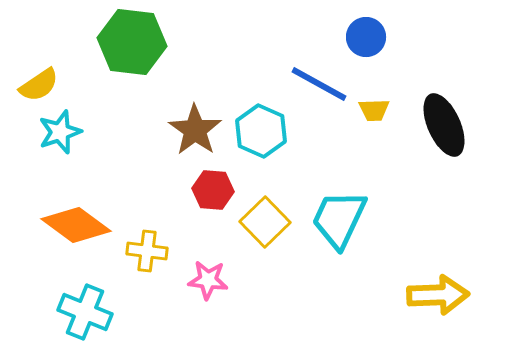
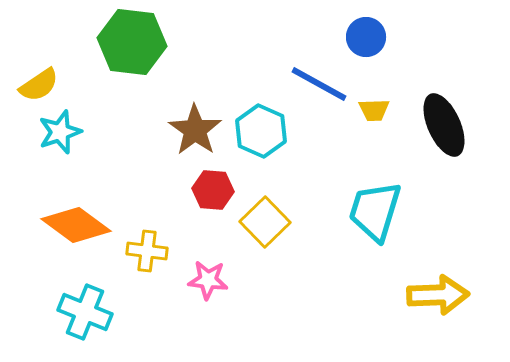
cyan trapezoid: moved 36 px right, 8 px up; rotated 8 degrees counterclockwise
